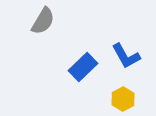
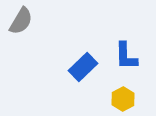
gray semicircle: moved 22 px left
blue L-shape: rotated 28 degrees clockwise
